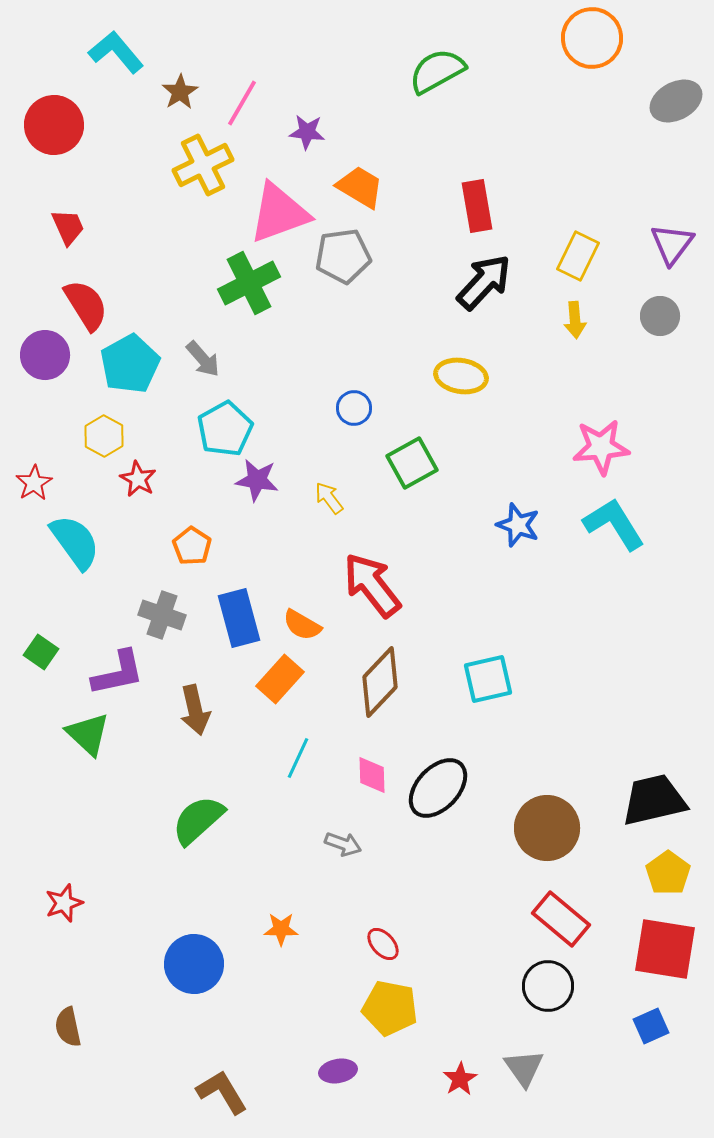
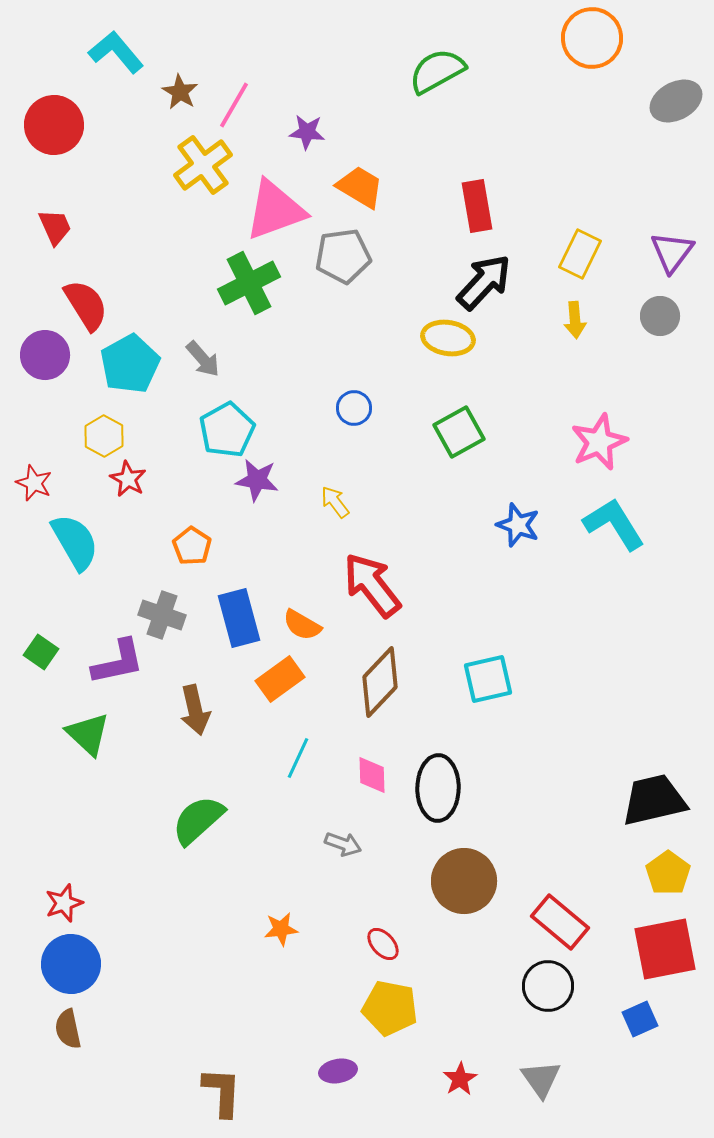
brown star at (180, 92): rotated 9 degrees counterclockwise
pink line at (242, 103): moved 8 px left, 2 px down
yellow cross at (203, 165): rotated 10 degrees counterclockwise
pink triangle at (279, 213): moved 4 px left, 3 px up
red trapezoid at (68, 227): moved 13 px left
purple triangle at (672, 244): moved 8 px down
yellow rectangle at (578, 256): moved 2 px right, 2 px up
yellow ellipse at (461, 376): moved 13 px left, 38 px up
cyan pentagon at (225, 429): moved 2 px right, 1 px down
pink star at (601, 447): moved 2 px left, 5 px up; rotated 18 degrees counterclockwise
green square at (412, 463): moved 47 px right, 31 px up
red star at (138, 479): moved 10 px left
red star at (34, 483): rotated 18 degrees counterclockwise
yellow arrow at (329, 498): moved 6 px right, 4 px down
cyan semicircle at (75, 542): rotated 6 degrees clockwise
purple L-shape at (118, 673): moved 11 px up
orange rectangle at (280, 679): rotated 12 degrees clockwise
black ellipse at (438, 788): rotated 42 degrees counterclockwise
brown circle at (547, 828): moved 83 px left, 53 px down
red rectangle at (561, 919): moved 1 px left, 3 px down
orange star at (281, 929): rotated 8 degrees counterclockwise
red square at (665, 949): rotated 20 degrees counterclockwise
blue circle at (194, 964): moved 123 px left
blue square at (651, 1026): moved 11 px left, 7 px up
brown semicircle at (68, 1027): moved 2 px down
gray triangle at (524, 1068): moved 17 px right, 11 px down
brown L-shape at (222, 1092): rotated 34 degrees clockwise
